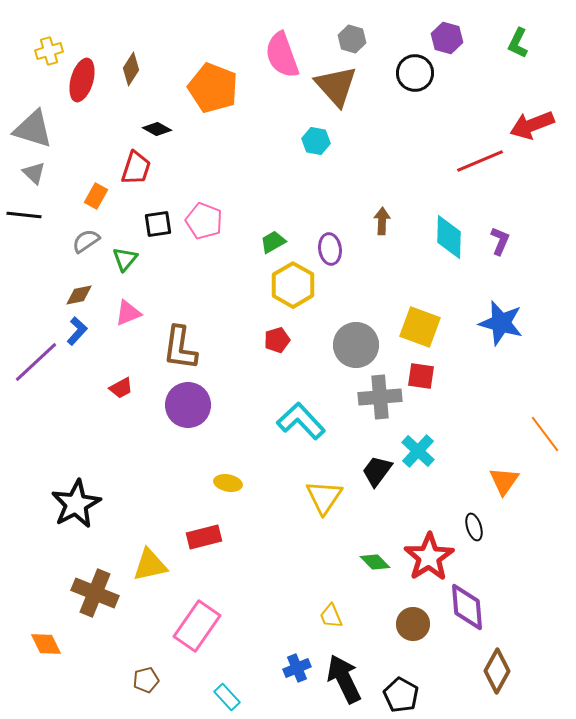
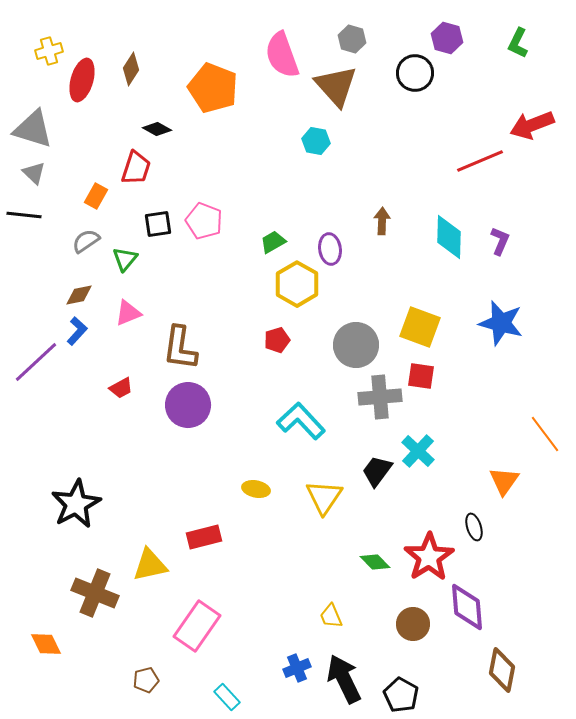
yellow hexagon at (293, 285): moved 4 px right, 1 px up
yellow ellipse at (228, 483): moved 28 px right, 6 px down
brown diamond at (497, 671): moved 5 px right, 1 px up; rotated 18 degrees counterclockwise
